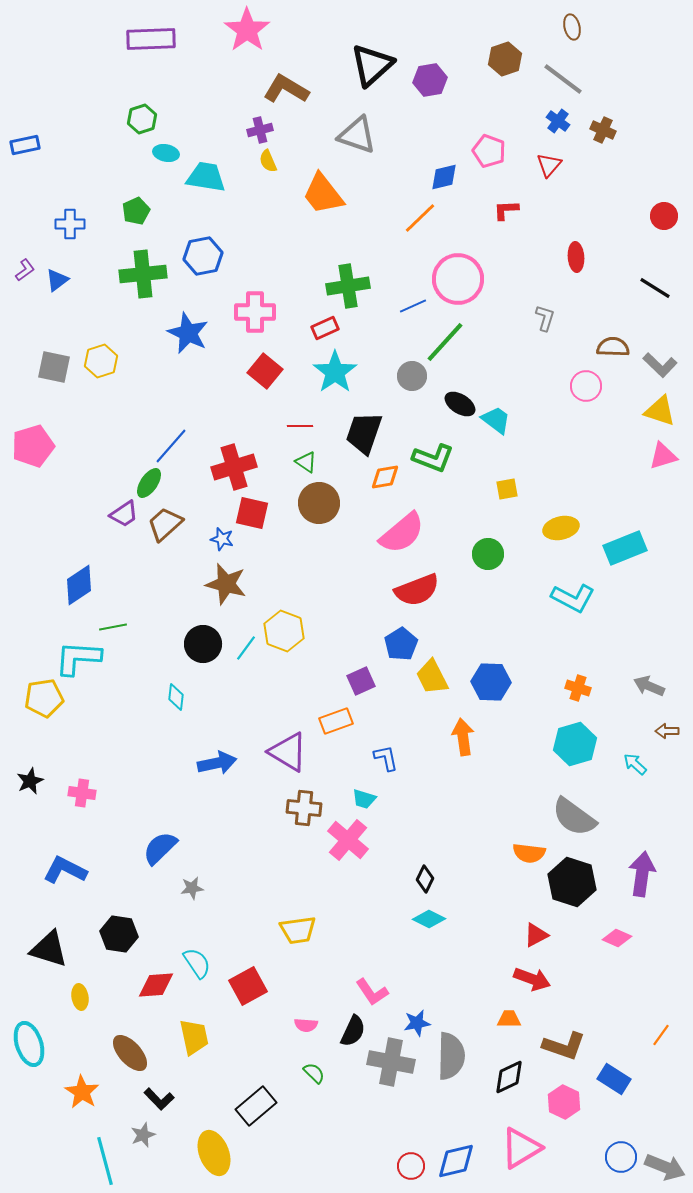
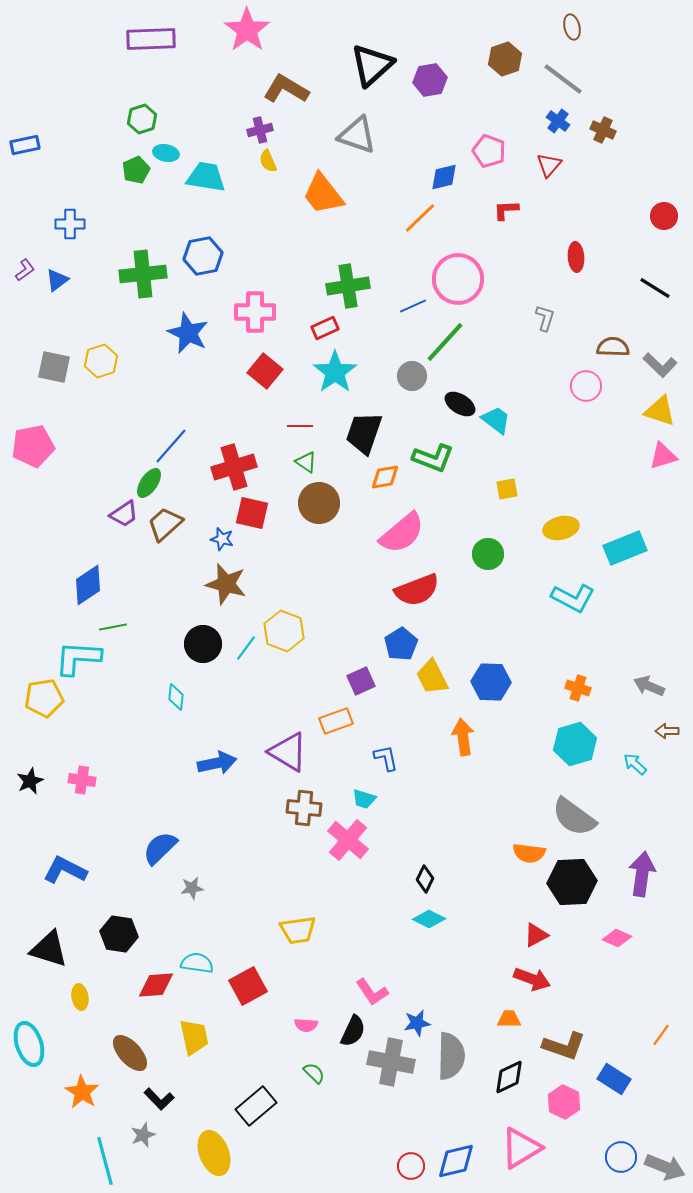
green pentagon at (136, 211): moved 41 px up
pink pentagon at (33, 446): rotated 6 degrees clockwise
blue diamond at (79, 585): moved 9 px right
pink cross at (82, 793): moved 13 px up
black hexagon at (572, 882): rotated 21 degrees counterclockwise
cyan semicircle at (197, 963): rotated 48 degrees counterclockwise
